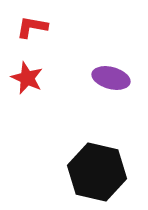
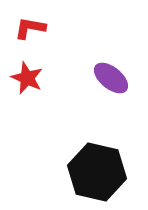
red L-shape: moved 2 px left, 1 px down
purple ellipse: rotated 24 degrees clockwise
